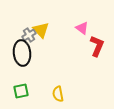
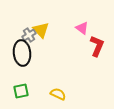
yellow semicircle: rotated 126 degrees clockwise
